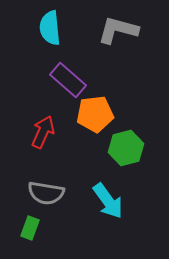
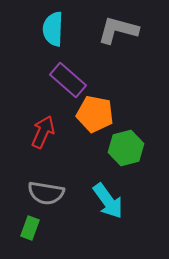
cyan semicircle: moved 3 px right, 1 px down; rotated 8 degrees clockwise
orange pentagon: rotated 18 degrees clockwise
